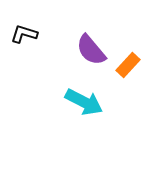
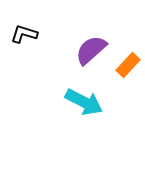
purple semicircle: rotated 88 degrees clockwise
